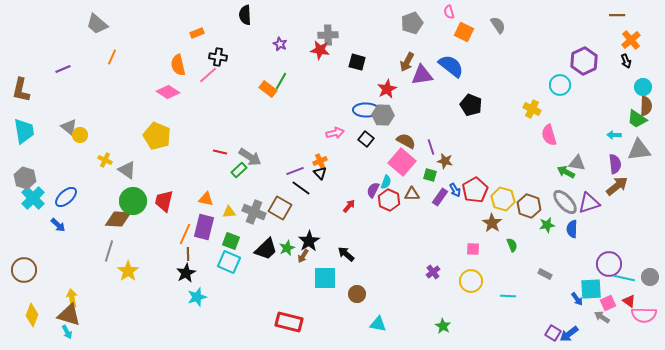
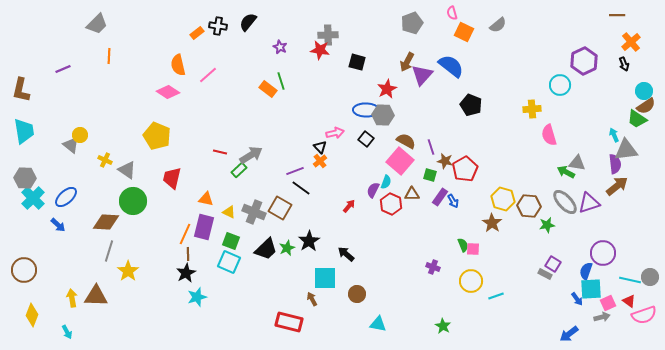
pink semicircle at (449, 12): moved 3 px right, 1 px down
black semicircle at (245, 15): moved 3 px right, 7 px down; rotated 42 degrees clockwise
gray trapezoid at (97, 24): rotated 85 degrees counterclockwise
gray semicircle at (498, 25): rotated 84 degrees clockwise
orange rectangle at (197, 33): rotated 16 degrees counterclockwise
orange cross at (631, 40): moved 2 px down
purple star at (280, 44): moved 3 px down
orange line at (112, 57): moved 3 px left, 1 px up; rotated 21 degrees counterclockwise
black cross at (218, 57): moved 31 px up
black arrow at (626, 61): moved 2 px left, 3 px down
purple triangle at (422, 75): rotated 40 degrees counterclockwise
green line at (281, 81): rotated 48 degrees counterclockwise
cyan circle at (643, 87): moved 1 px right, 4 px down
brown semicircle at (646, 106): rotated 54 degrees clockwise
yellow cross at (532, 109): rotated 30 degrees counterclockwise
gray triangle at (69, 127): moved 2 px right, 18 px down
cyan arrow at (614, 135): rotated 64 degrees clockwise
gray triangle at (639, 150): moved 13 px left
gray arrow at (250, 157): moved 1 px right, 2 px up; rotated 65 degrees counterclockwise
orange cross at (320, 161): rotated 16 degrees counterclockwise
pink square at (402, 162): moved 2 px left, 1 px up
black triangle at (320, 173): moved 26 px up
gray hexagon at (25, 178): rotated 15 degrees counterclockwise
blue arrow at (455, 190): moved 2 px left, 11 px down
red pentagon at (475, 190): moved 10 px left, 21 px up
red hexagon at (389, 200): moved 2 px right, 4 px down
red trapezoid at (164, 201): moved 8 px right, 23 px up
brown hexagon at (529, 206): rotated 15 degrees counterclockwise
yellow triangle at (229, 212): rotated 32 degrees clockwise
brown diamond at (118, 219): moved 12 px left, 3 px down
blue semicircle at (572, 229): moved 14 px right, 42 px down; rotated 18 degrees clockwise
green semicircle at (512, 245): moved 49 px left
brown arrow at (303, 256): moved 9 px right, 43 px down; rotated 120 degrees clockwise
purple circle at (609, 264): moved 6 px left, 11 px up
purple cross at (433, 272): moved 5 px up; rotated 32 degrees counterclockwise
cyan line at (624, 278): moved 6 px right, 2 px down
cyan line at (508, 296): moved 12 px left; rotated 21 degrees counterclockwise
brown triangle at (69, 315): moved 27 px right, 19 px up; rotated 15 degrees counterclockwise
pink semicircle at (644, 315): rotated 20 degrees counterclockwise
gray arrow at (602, 317): rotated 133 degrees clockwise
purple square at (553, 333): moved 69 px up
